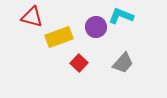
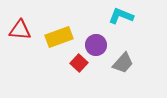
red triangle: moved 12 px left, 13 px down; rotated 10 degrees counterclockwise
purple circle: moved 18 px down
